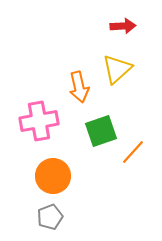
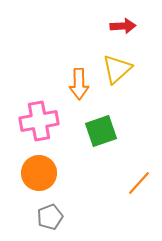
orange arrow: moved 3 px up; rotated 12 degrees clockwise
orange line: moved 6 px right, 31 px down
orange circle: moved 14 px left, 3 px up
